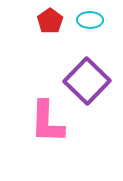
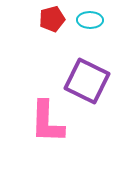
red pentagon: moved 2 px right, 2 px up; rotated 20 degrees clockwise
purple square: rotated 18 degrees counterclockwise
